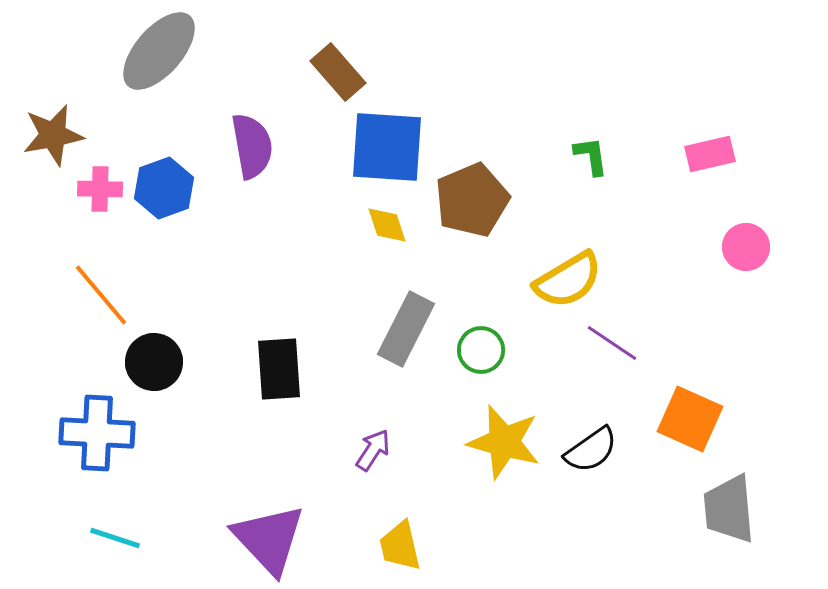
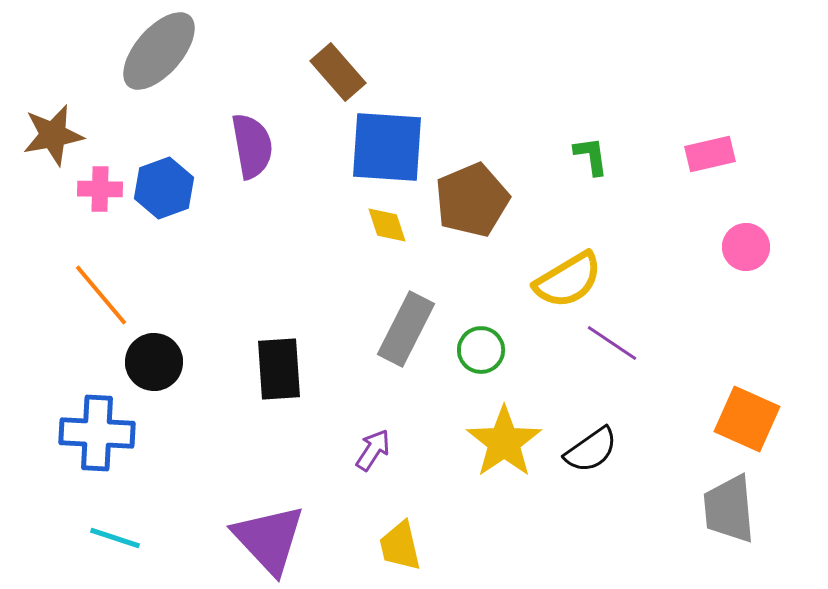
orange square: moved 57 px right
yellow star: rotated 22 degrees clockwise
